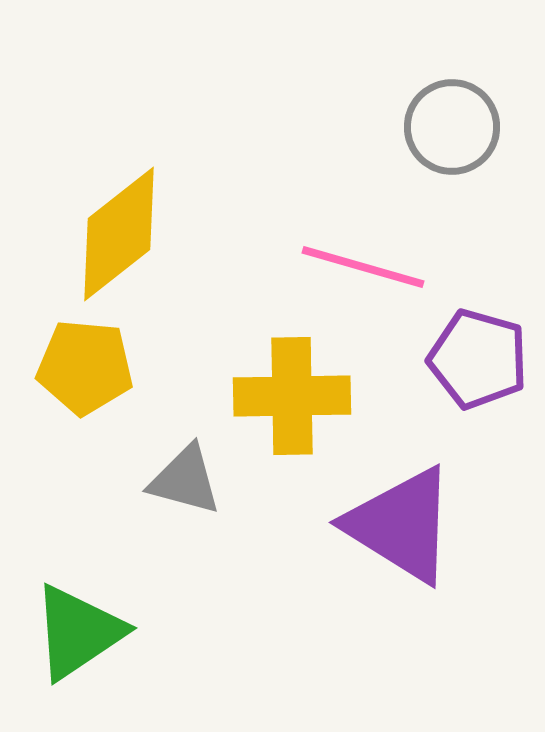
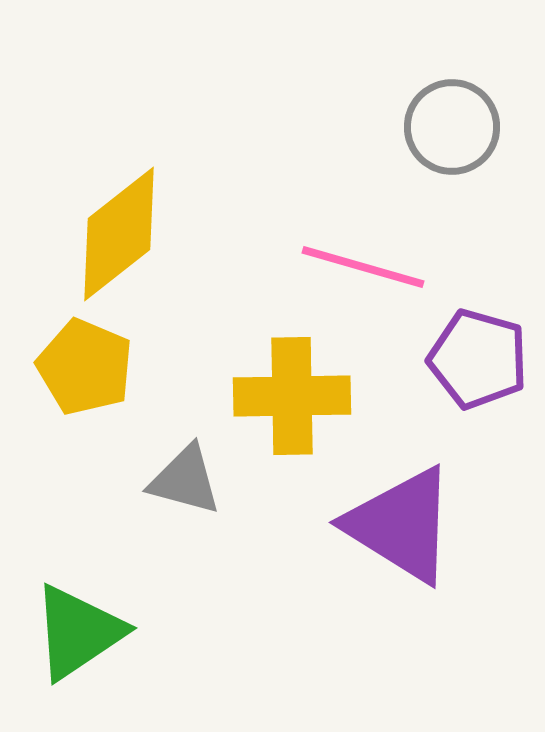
yellow pentagon: rotated 18 degrees clockwise
